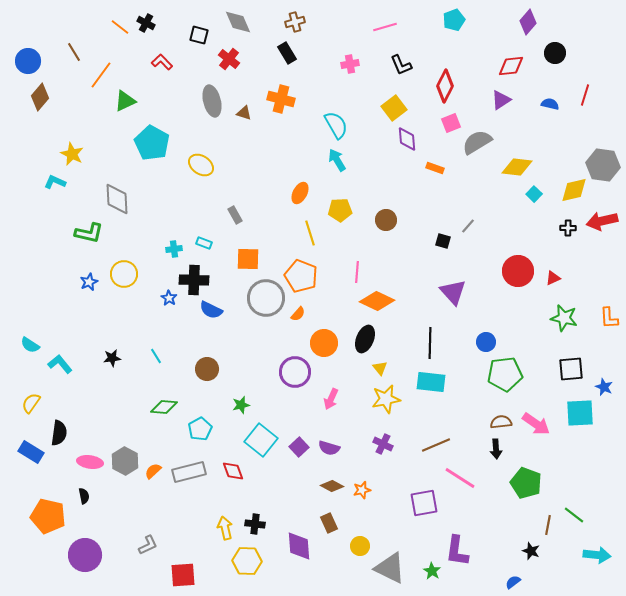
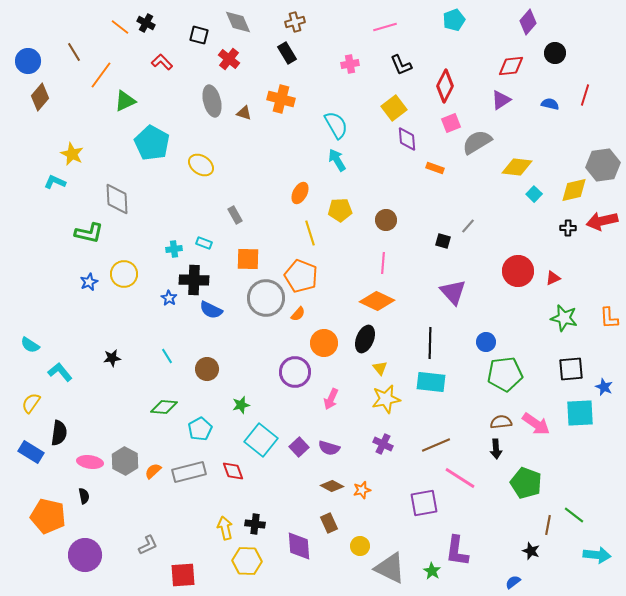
gray hexagon at (603, 165): rotated 16 degrees counterclockwise
pink line at (357, 272): moved 26 px right, 9 px up
cyan line at (156, 356): moved 11 px right
cyan L-shape at (60, 364): moved 8 px down
